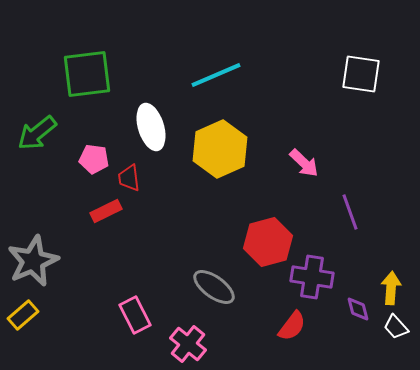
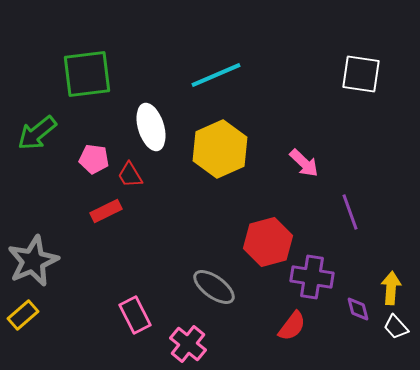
red trapezoid: moved 1 px right, 3 px up; rotated 24 degrees counterclockwise
